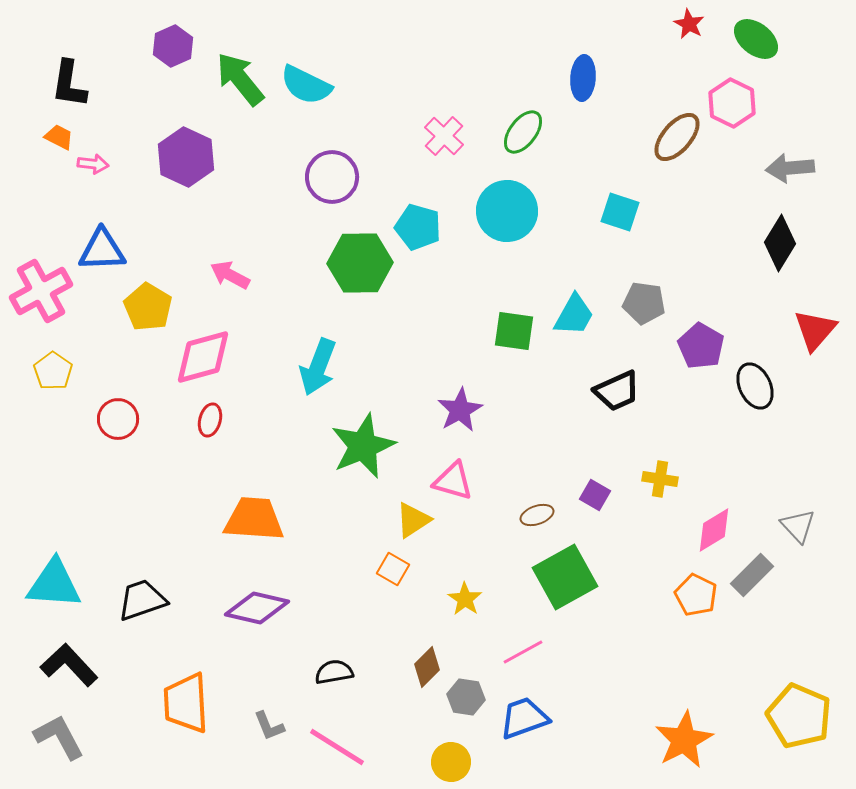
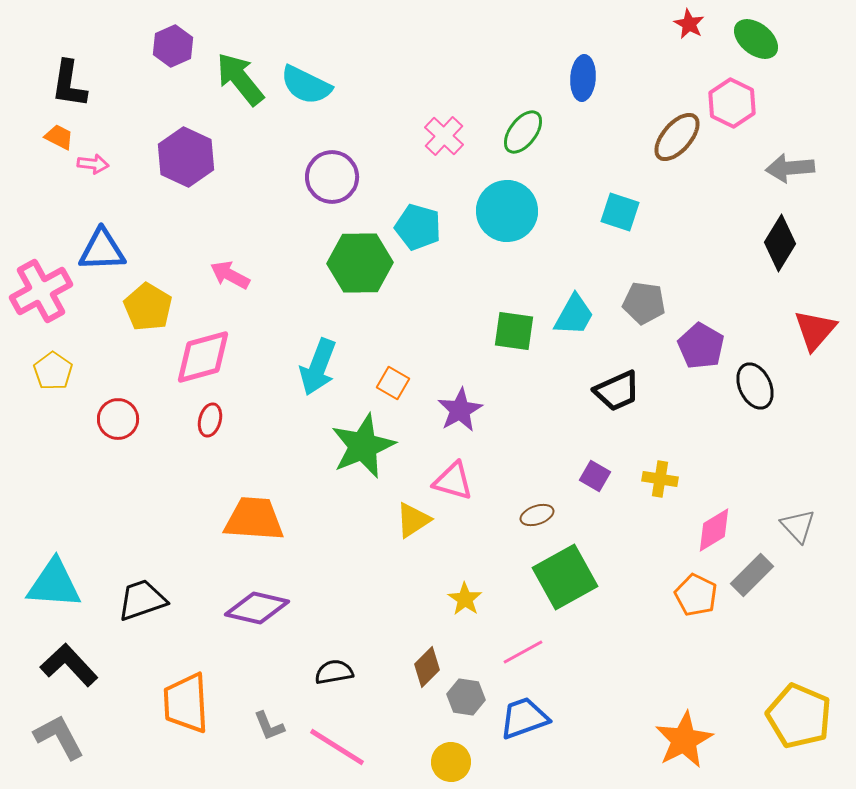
purple square at (595, 495): moved 19 px up
orange square at (393, 569): moved 186 px up
